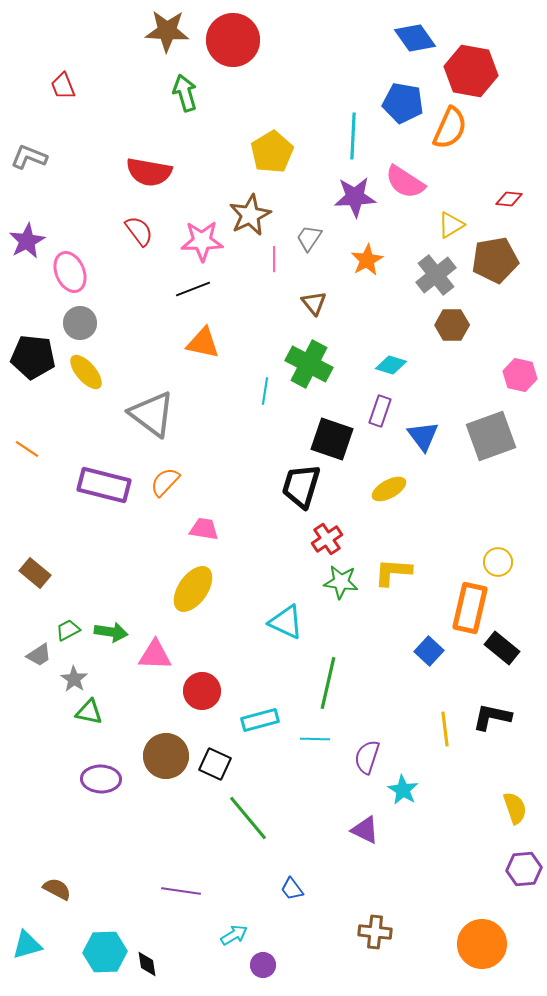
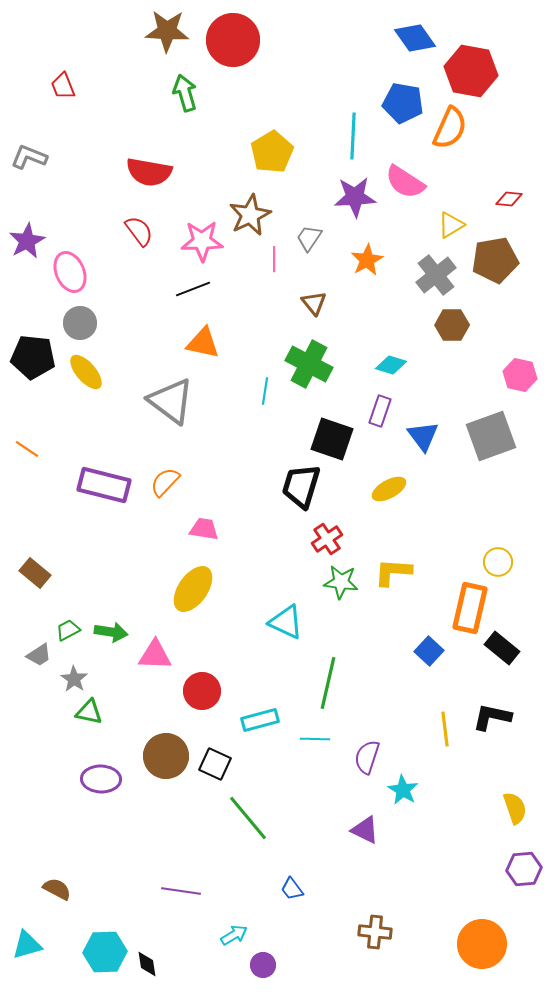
gray triangle at (152, 414): moved 19 px right, 13 px up
